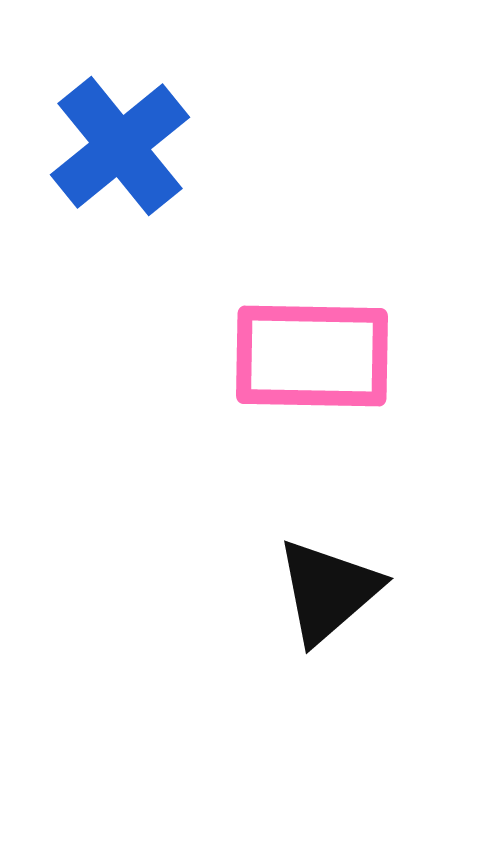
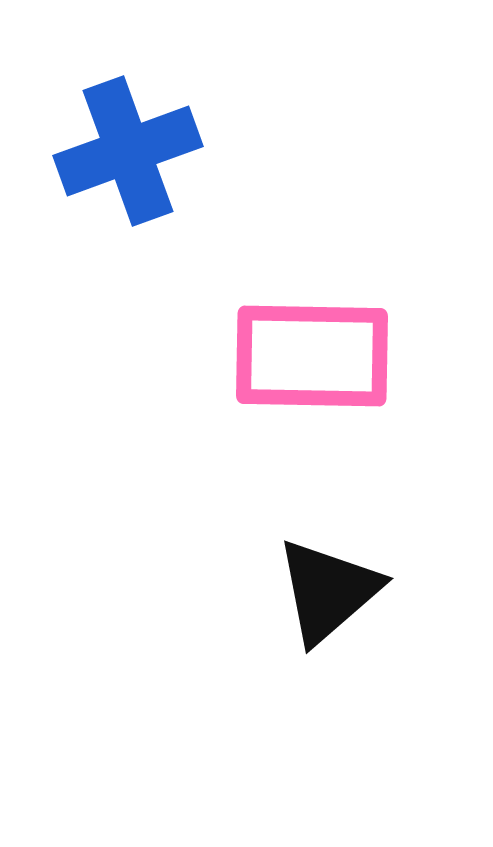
blue cross: moved 8 px right, 5 px down; rotated 19 degrees clockwise
